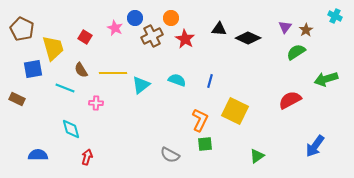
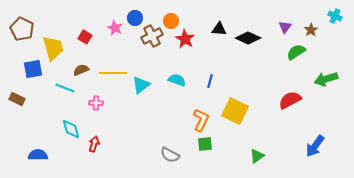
orange circle: moved 3 px down
brown star: moved 5 px right
brown semicircle: rotated 98 degrees clockwise
orange L-shape: moved 1 px right
red arrow: moved 7 px right, 13 px up
